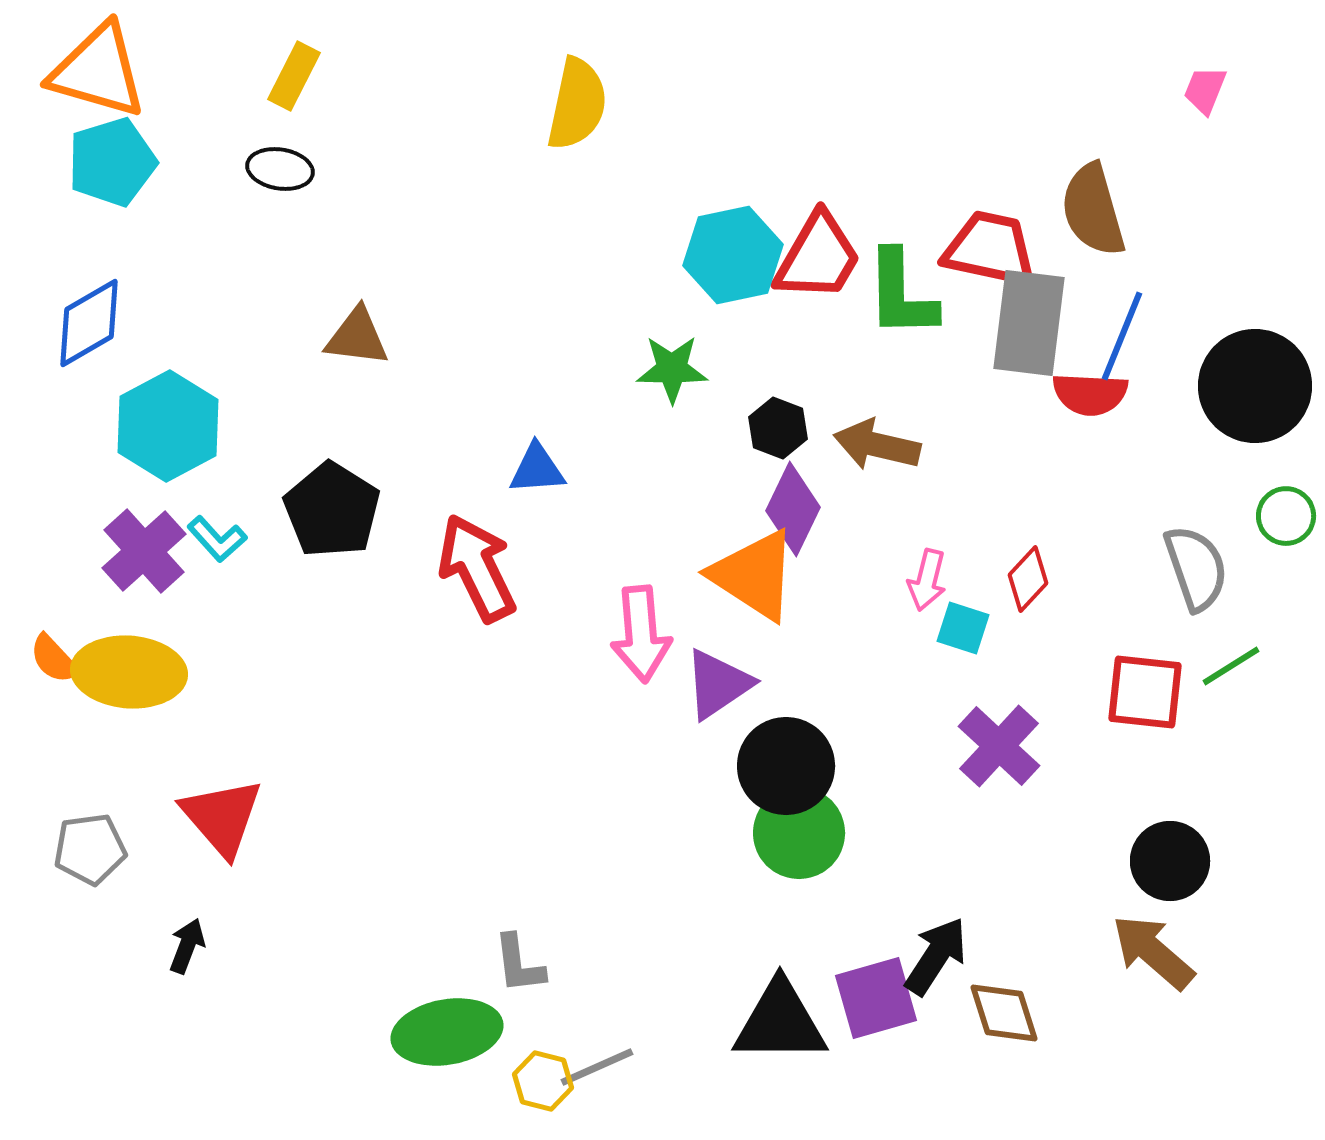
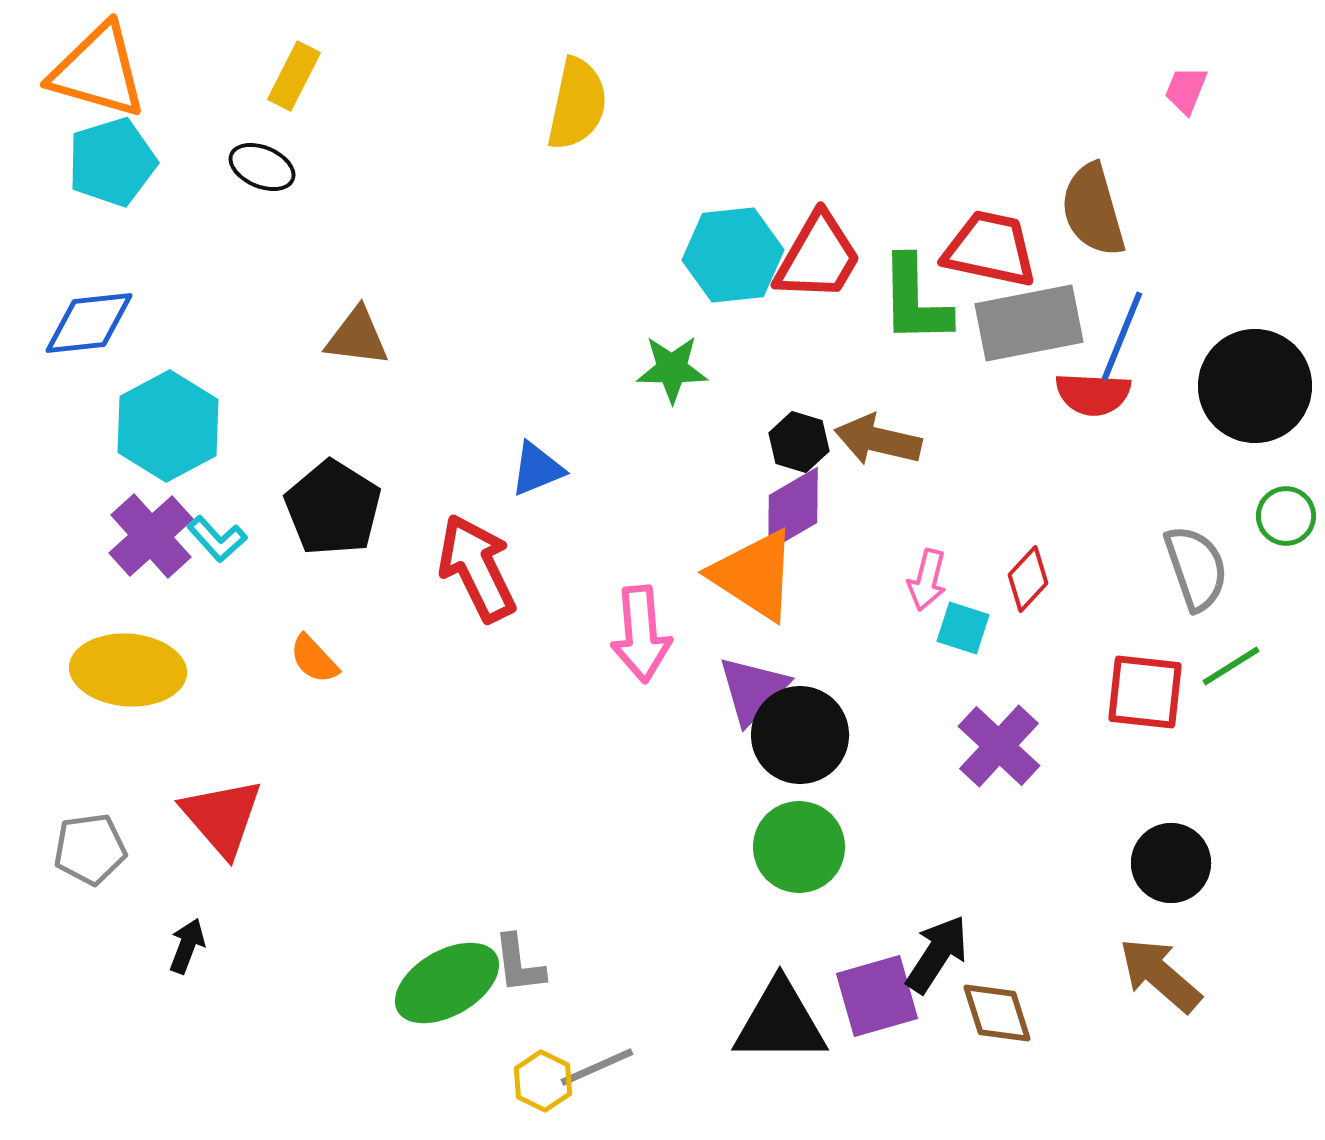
pink trapezoid at (1205, 90): moved 19 px left
black ellipse at (280, 169): moved 18 px left, 2 px up; rotated 14 degrees clockwise
cyan hexagon at (733, 255): rotated 6 degrees clockwise
green L-shape at (901, 294): moved 14 px right, 6 px down
blue diamond at (89, 323): rotated 24 degrees clockwise
gray rectangle at (1029, 323): rotated 72 degrees clockwise
red semicircle at (1090, 394): moved 3 px right
black hexagon at (778, 428): moved 21 px right, 14 px down; rotated 4 degrees counterclockwise
brown arrow at (877, 445): moved 1 px right, 5 px up
blue triangle at (537, 469): rotated 18 degrees counterclockwise
purple diamond at (793, 509): rotated 34 degrees clockwise
black pentagon at (332, 510): moved 1 px right, 2 px up
purple cross at (144, 551): moved 7 px right, 15 px up
orange semicircle at (54, 659): moved 260 px right
yellow ellipse at (129, 672): moved 1 px left, 2 px up
purple triangle at (718, 684): moved 35 px right, 6 px down; rotated 12 degrees counterclockwise
black circle at (786, 766): moved 14 px right, 31 px up
green circle at (799, 833): moved 14 px down
black circle at (1170, 861): moved 1 px right, 2 px down
brown arrow at (1153, 952): moved 7 px right, 23 px down
black arrow at (936, 956): moved 1 px right, 2 px up
purple square at (876, 998): moved 1 px right, 2 px up
brown diamond at (1004, 1013): moved 7 px left
green ellipse at (447, 1032): moved 49 px up; rotated 20 degrees counterclockwise
yellow hexagon at (543, 1081): rotated 12 degrees clockwise
